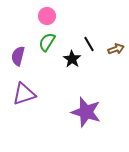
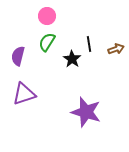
black line: rotated 21 degrees clockwise
